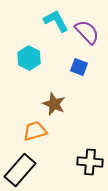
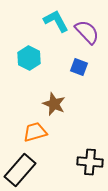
orange trapezoid: moved 1 px down
